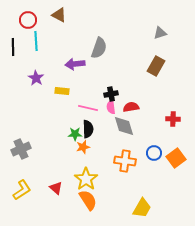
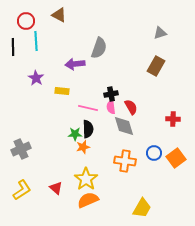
red circle: moved 2 px left, 1 px down
red semicircle: rotated 70 degrees clockwise
orange semicircle: rotated 80 degrees counterclockwise
